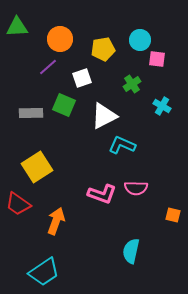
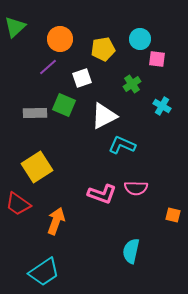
green triangle: moved 2 px left; rotated 40 degrees counterclockwise
cyan circle: moved 1 px up
gray rectangle: moved 4 px right
